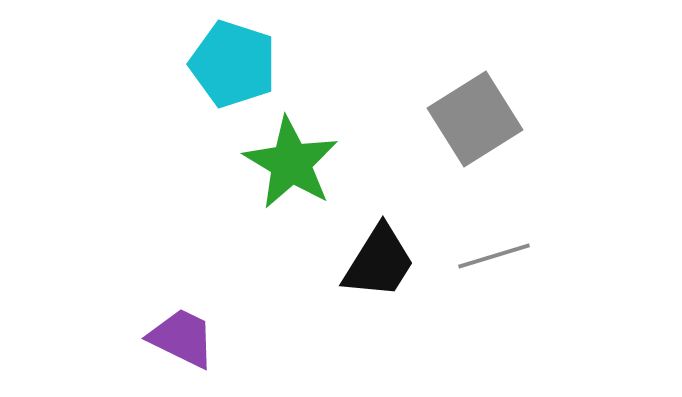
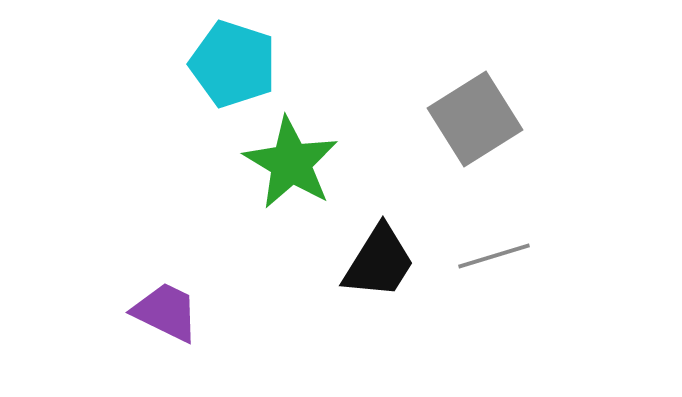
purple trapezoid: moved 16 px left, 26 px up
